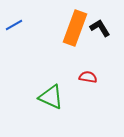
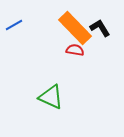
orange rectangle: rotated 64 degrees counterclockwise
red semicircle: moved 13 px left, 27 px up
